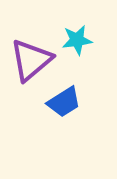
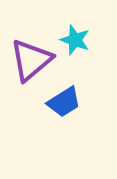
cyan star: moved 2 px left; rotated 28 degrees clockwise
